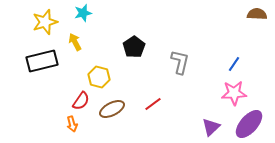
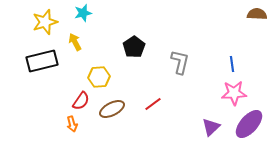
blue line: moved 2 px left; rotated 42 degrees counterclockwise
yellow hexagon: rotated 20 degrees counterclockwise
